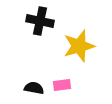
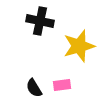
black semicircle: rotated 132 degrees counterclockwise
